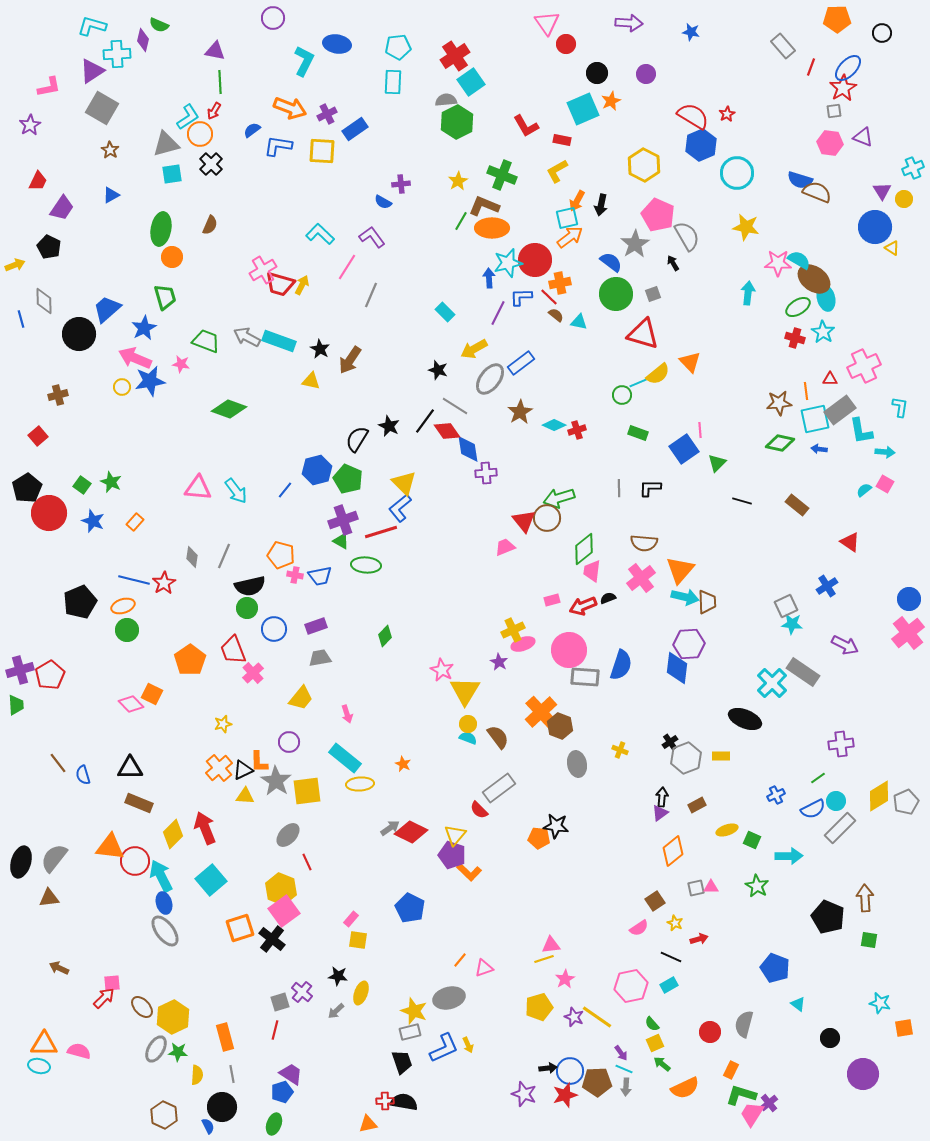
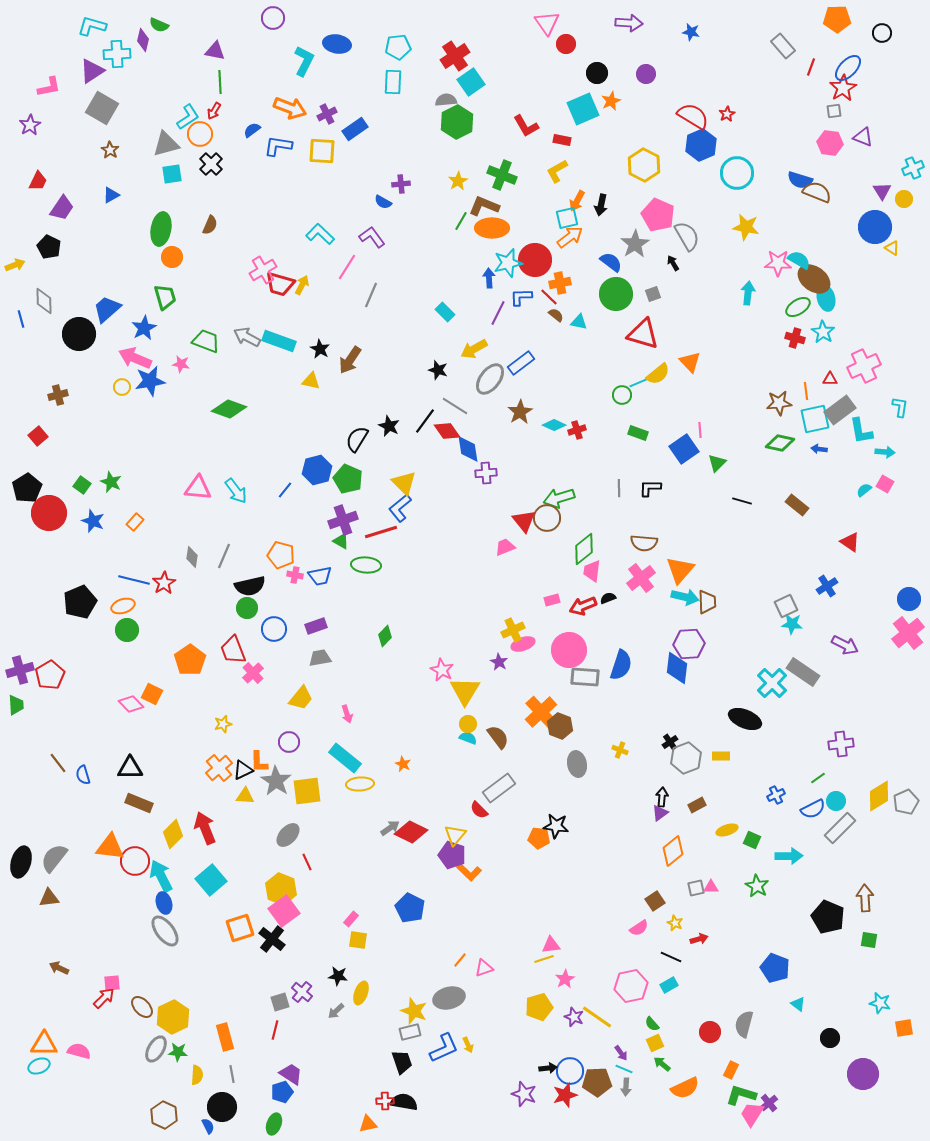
cyan ellipse at (39, 1066): rotated 35 degrees counterclockwise
